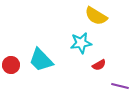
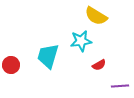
cyan star: moved 2 px up
cyan trapezoid: moved 7 px right, 4 px up; rotated 60 degrees clockwise
purple line: rotated 18 degrees counterclockwise
